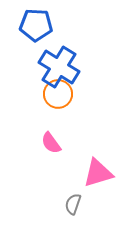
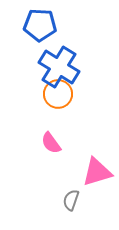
blue pentagon: moved 4 px right
pink triangle: moved 1 px left, 1 px up
gray semicircle: moved 2 px left, 4 px up
